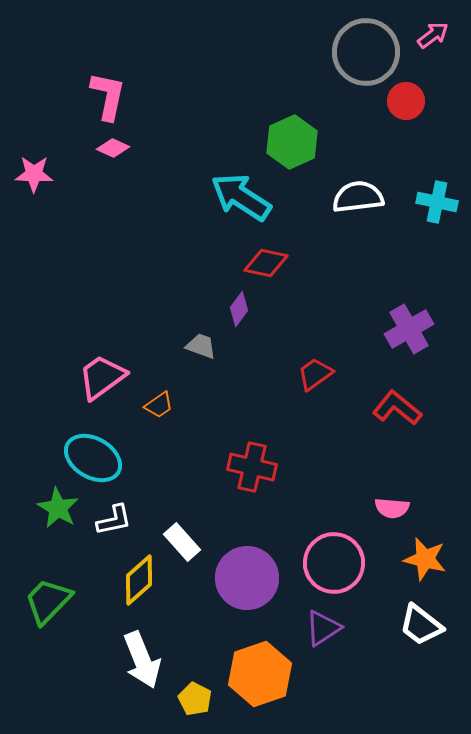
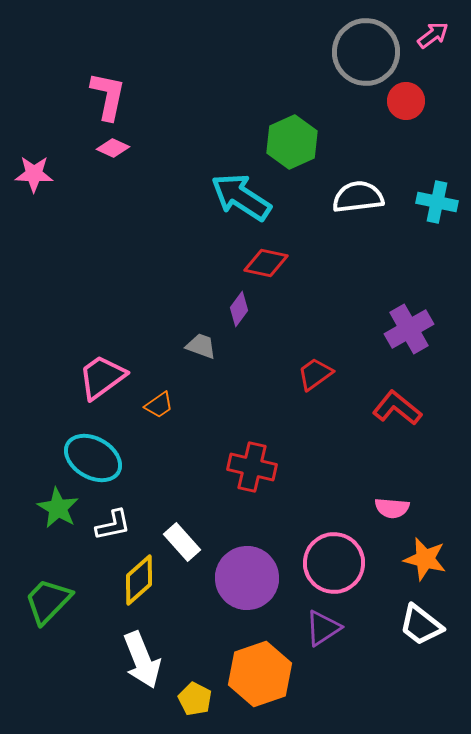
white L-shape: moved 1 px left, 5 px down
